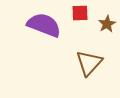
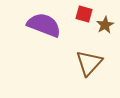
red square: moved 4 px right, 1 px down; rotated 18 degrees clockwise
brown star: moved 2 px left, 1 px down
